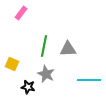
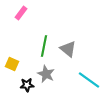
gray triangle: rotated 42 degrees clockwise
cyan line: rotated 35 degrees clockwise
black star: moved 1 px left, 2 px up; rotated 16 degrees counterclockwise
